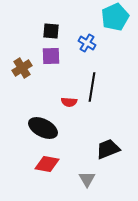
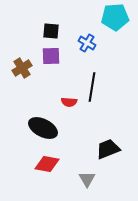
cyan pentagon: rotated 20 degrees clockwise
